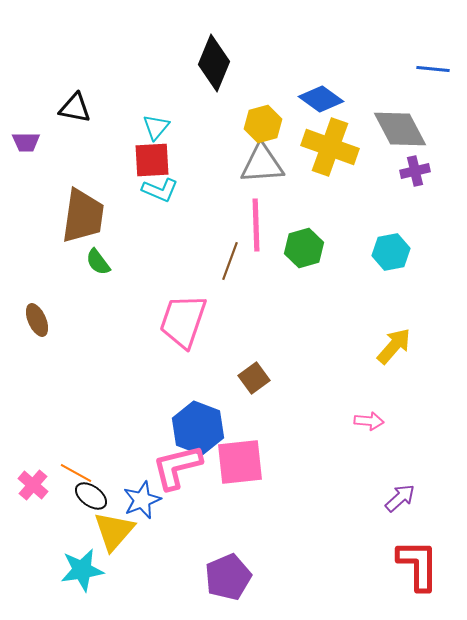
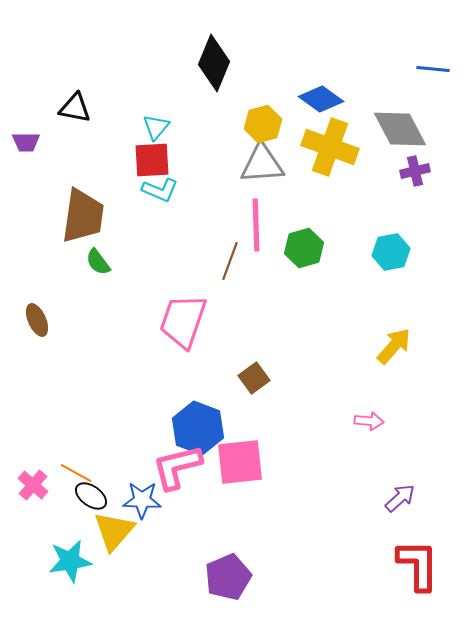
blue star: rotated 24 degrees clockwise
cyan star: moved 12 px left, 9 px up
